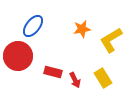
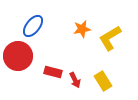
yellow L-shape: moved 1 px left, 2 px up
yellow rectangle: moved 3 px down
